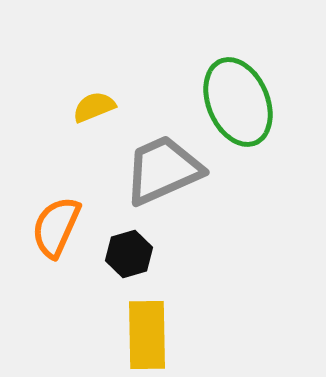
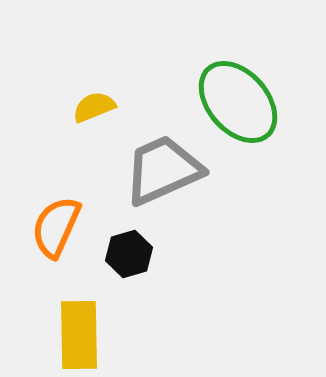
green ellipse: rotated 18 degrees counterclockwise
yellow rectangle: moved 68 px left
